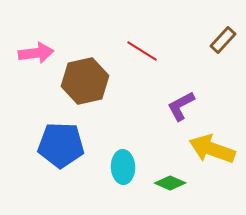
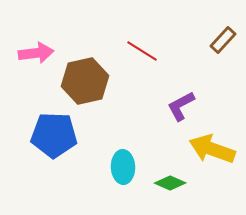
blue pentagon: moved 7 px left, 10 px up
